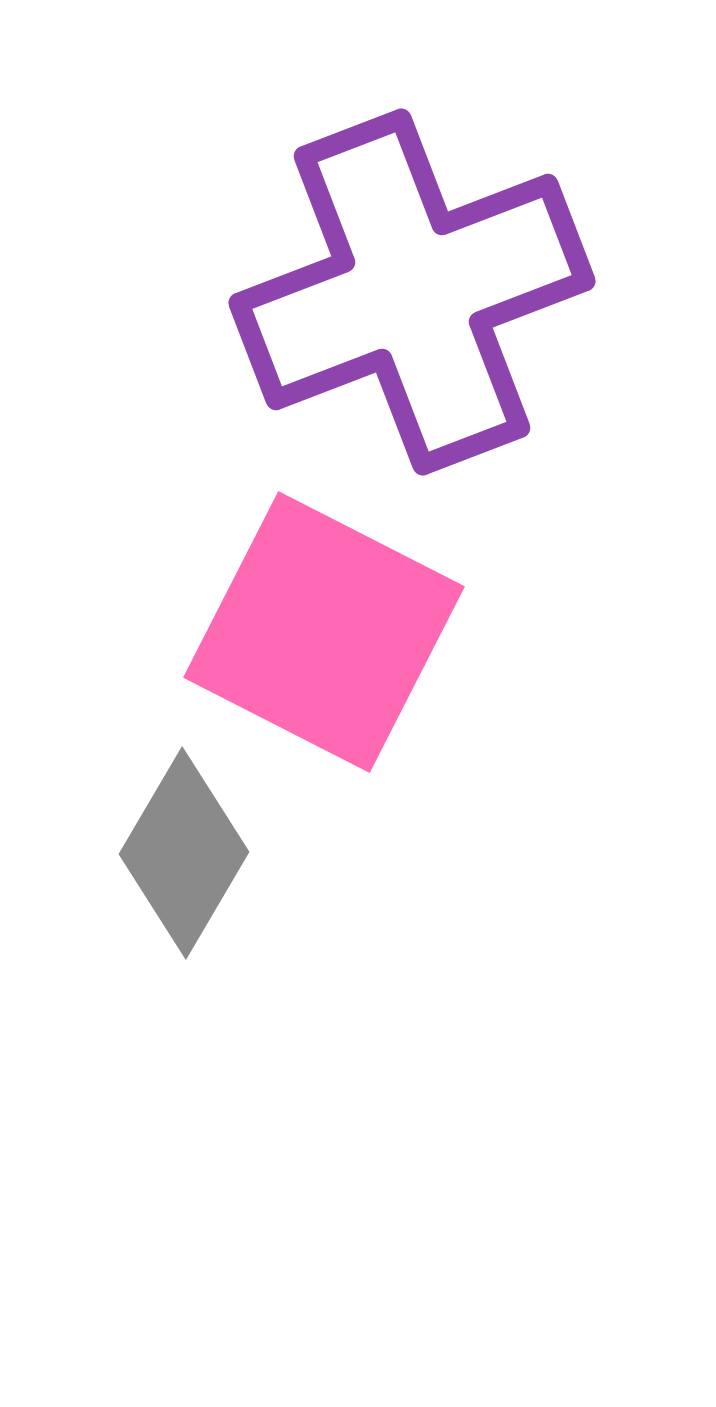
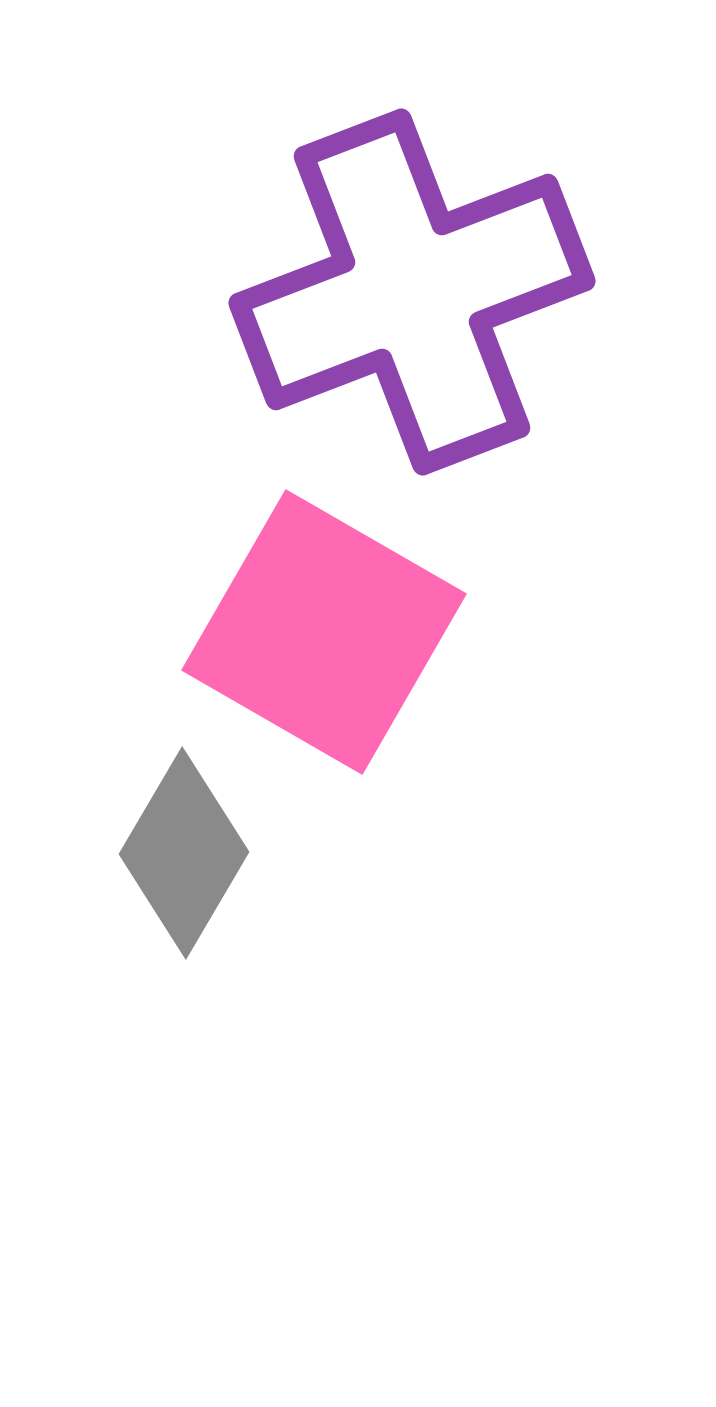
pink square: rotated 3 degrees clockwise
